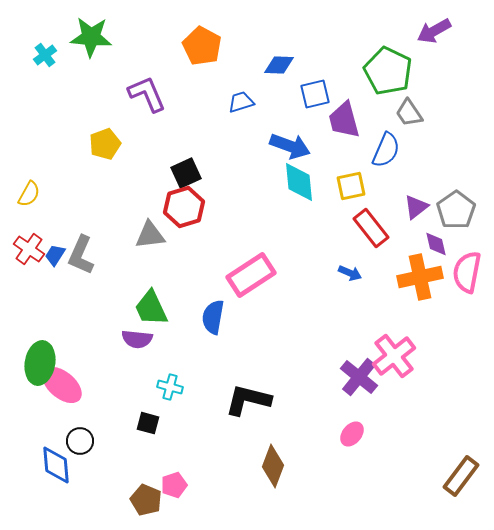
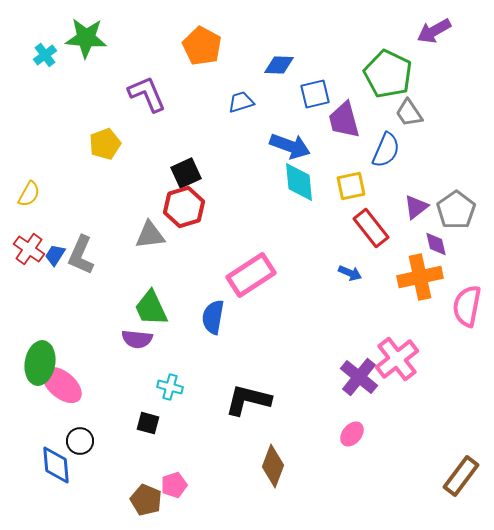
green star at (91, 37): moved 5 px left, 1 px down
green pentagon at (388, 71): moved 3 px down
pink semicircle at (467, 272): moved 34 px down
pink cross at (394, 356): moved 3 px right, 3 px down
